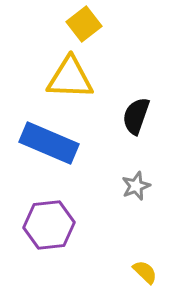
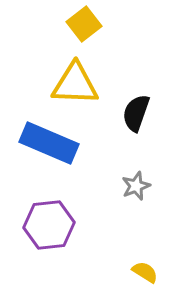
yellow triangle: moved 5 px right, 6 px down
black semicircle: moved 3 px up
yellow semicircle: rotated 12 degrees counterclockwise
